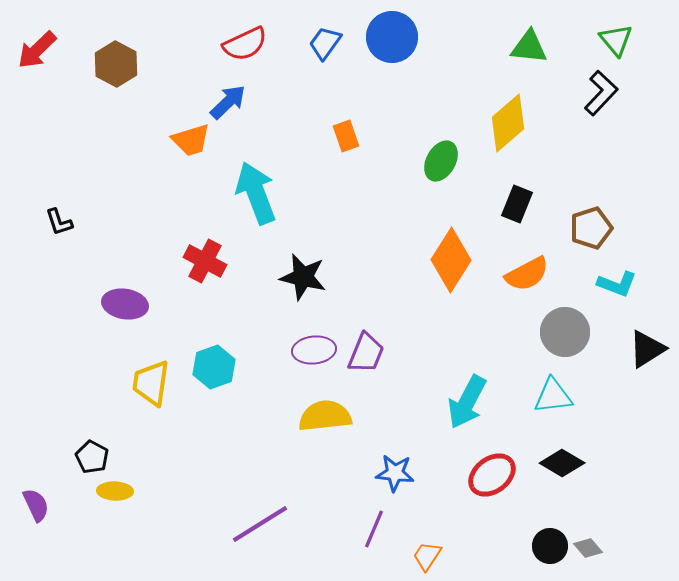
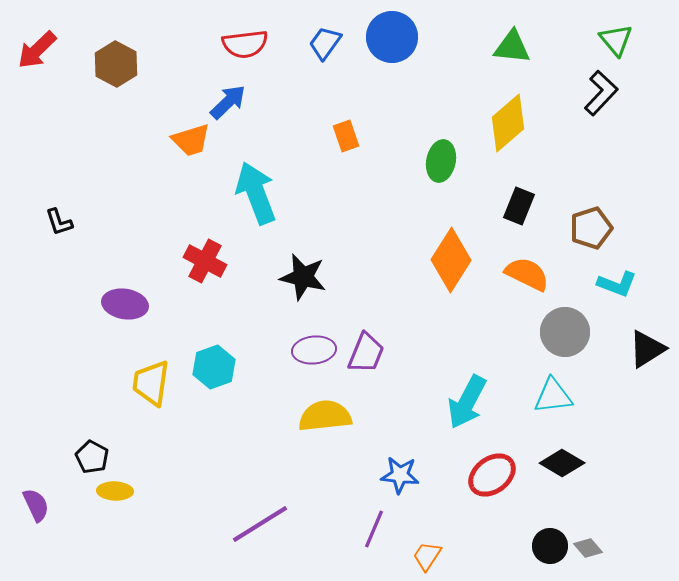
red semicircle at (245, 44): rotated 18 degrees clockwise
green triangle at (529, 47): moved 17 px left
green ellipse at (441, 161): rotated 18 degrees counterclockwise
black rectangle at (517, 204): moved 2 px right, 2 px down
orange semicircle at (527, 274): rotated 126 degrees counterclockwise
blue star at (395, 473): moved 5 px right, 2 px down
